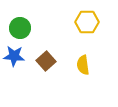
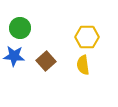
yellow hexagon: moved 15 px down
